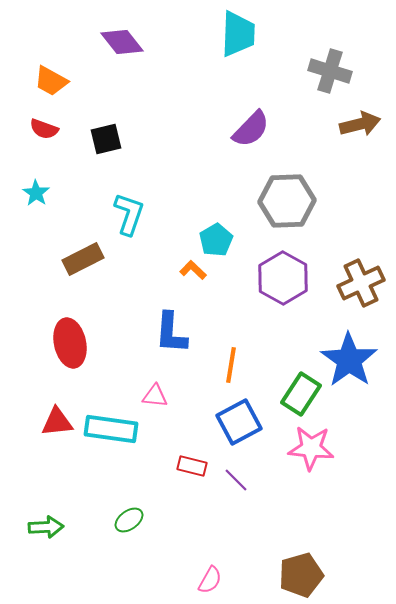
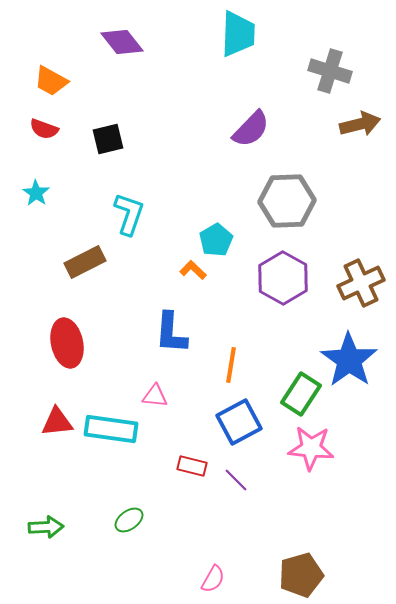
black square: moved 2 px right
brown rectangle: moved 2 px right, 3 px down
red ellipse: moved 3 px left
pink semicircle: moved 3 px right, 1 px up
